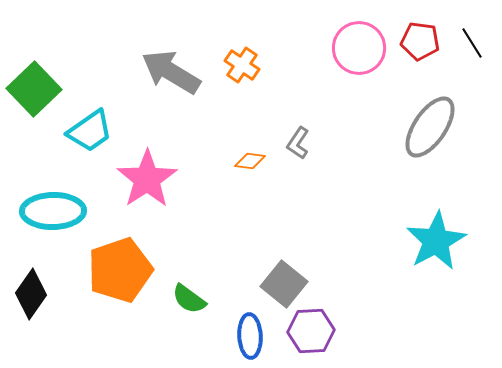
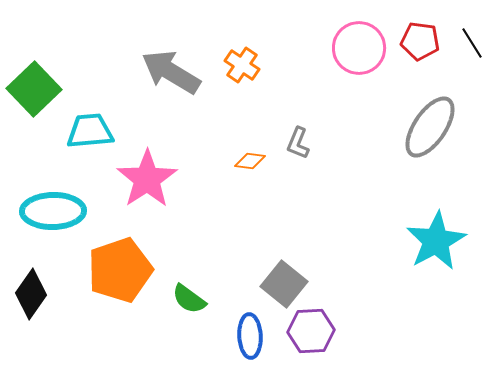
cyan trapezoid: rotated 150 degrees counterclockwise
gray L-shape: rotated 12 degrees counterclockwise
